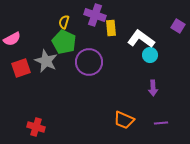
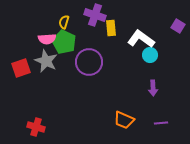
pink semicircle: moved 35 px right; rotated 24 degrees clockwise
